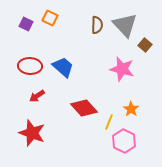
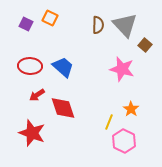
brown semicircle: moved 1 px right
red arrow: moved 1 px up
red diamond: moved 21 px left; rotated 24 degrees clockwise
